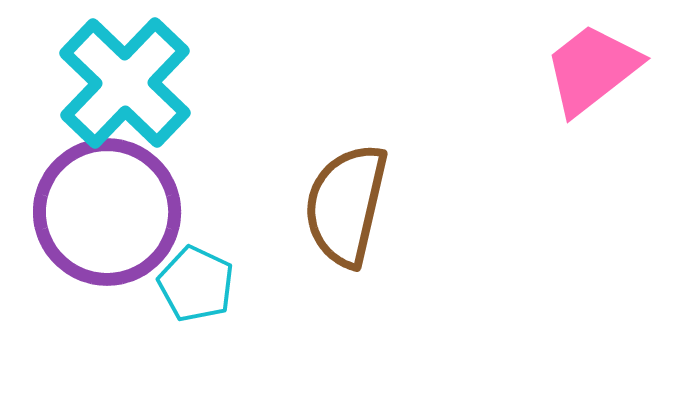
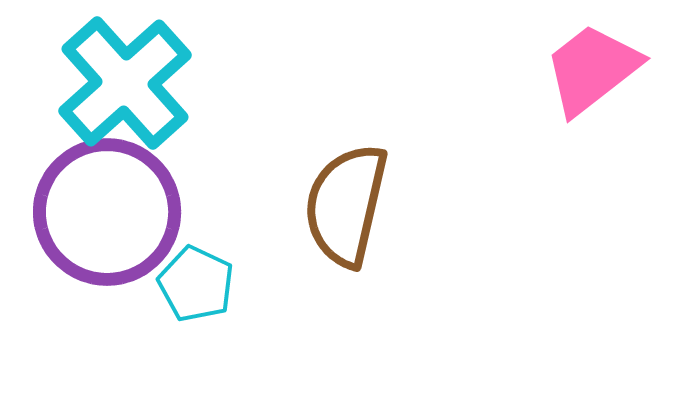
cyan cross: rotated 4 degrees clockwise
